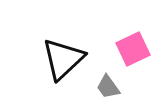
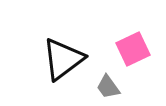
black triangle: rotated 6 degrees clockwise
